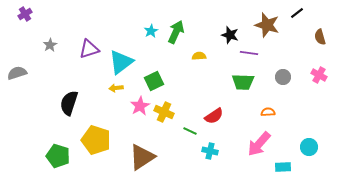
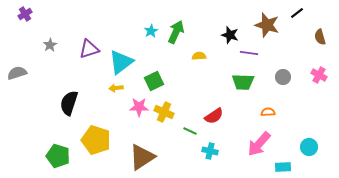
pink star: moved 1 px left, 1 px down; rotated 30 degrees clockwise
